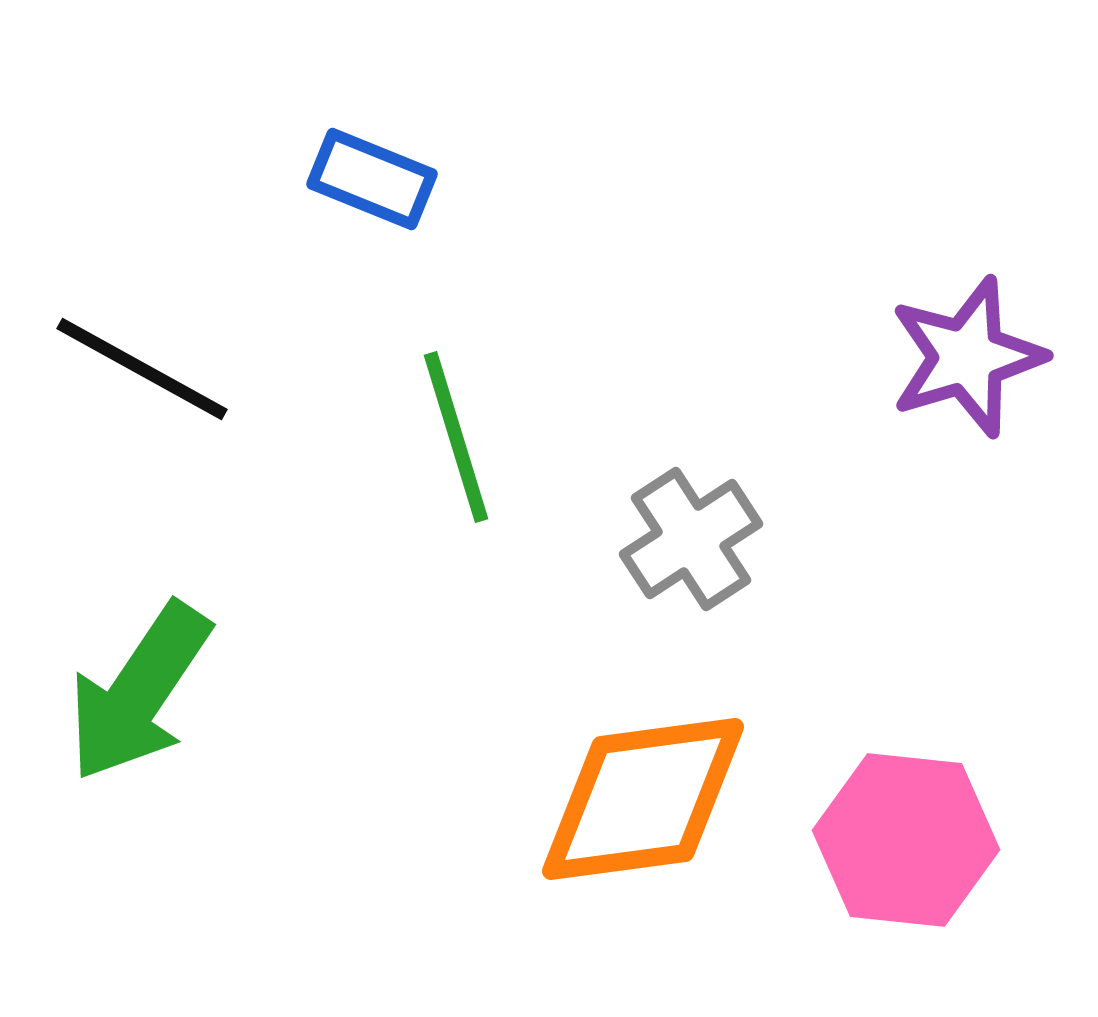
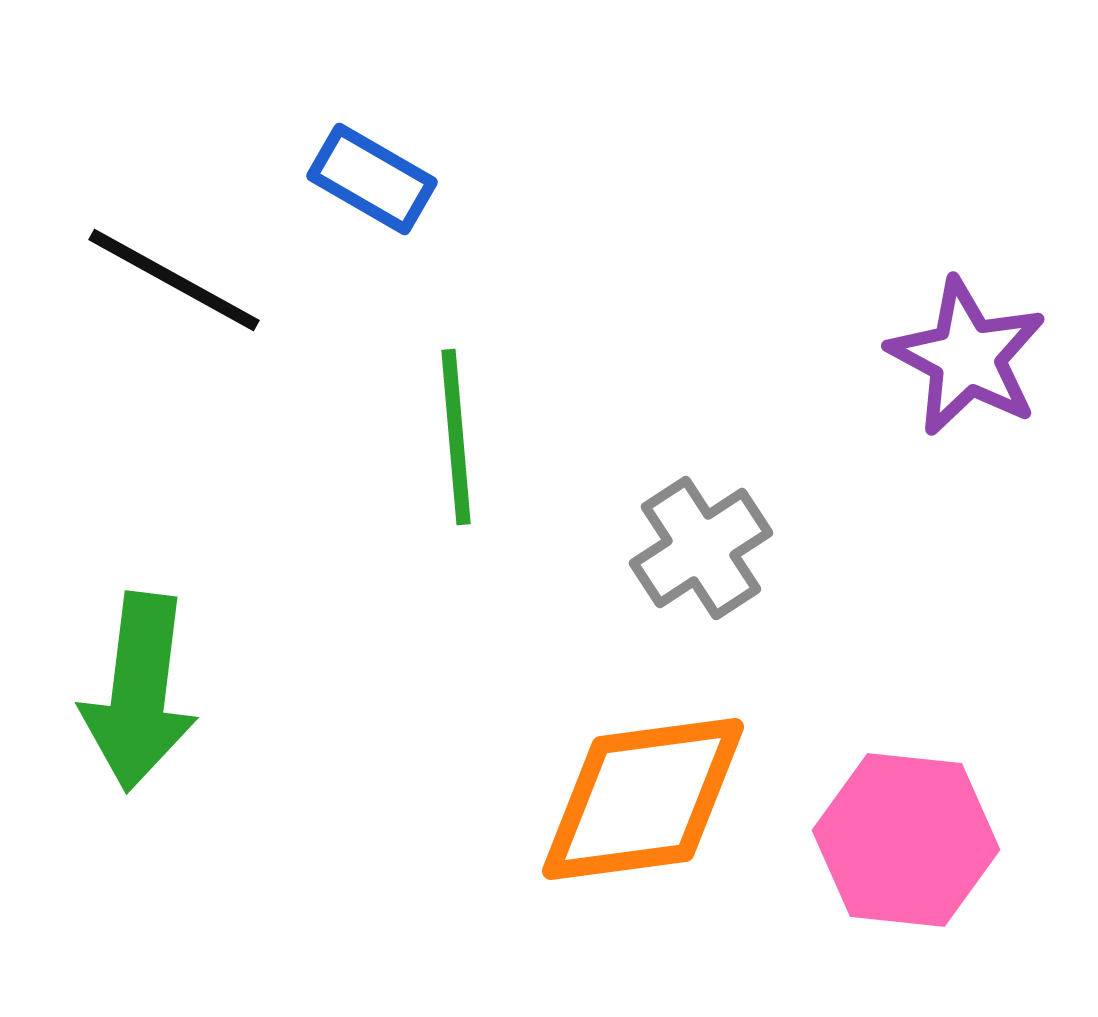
blue rectangle: rotated 8 degrees clockwise
purple star: rotated 27 degrees counterclockwise
black line: moved 32 px right, 89 px up
green line: rotated 12 degrees clockwise
gray cross: moved 10 px right, 9 px down
green arrow: rotated 27 degrees counterclockwise
